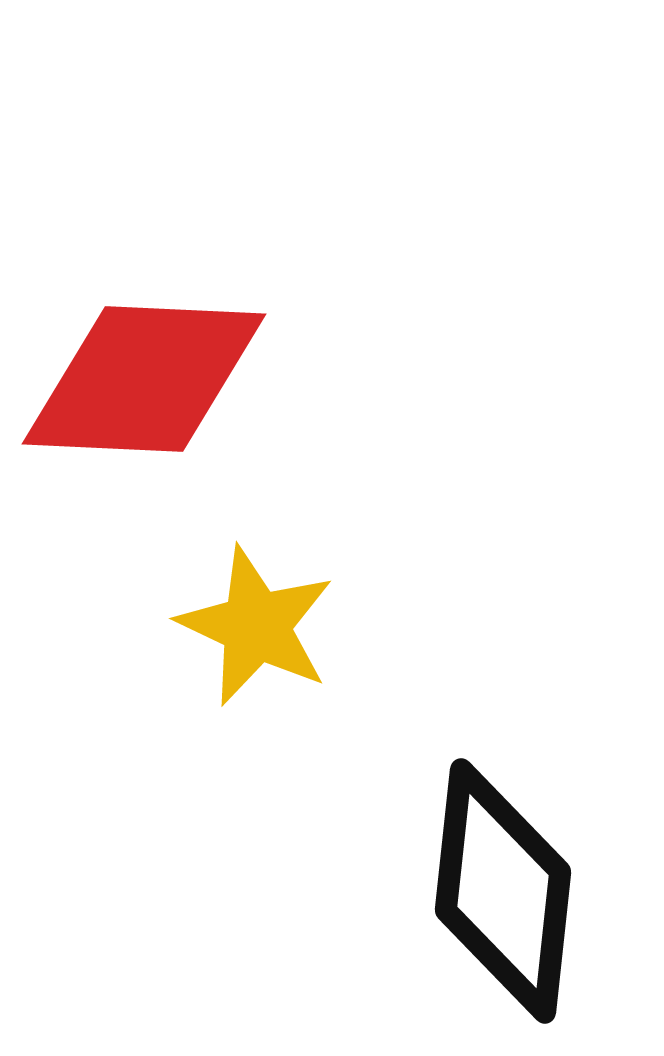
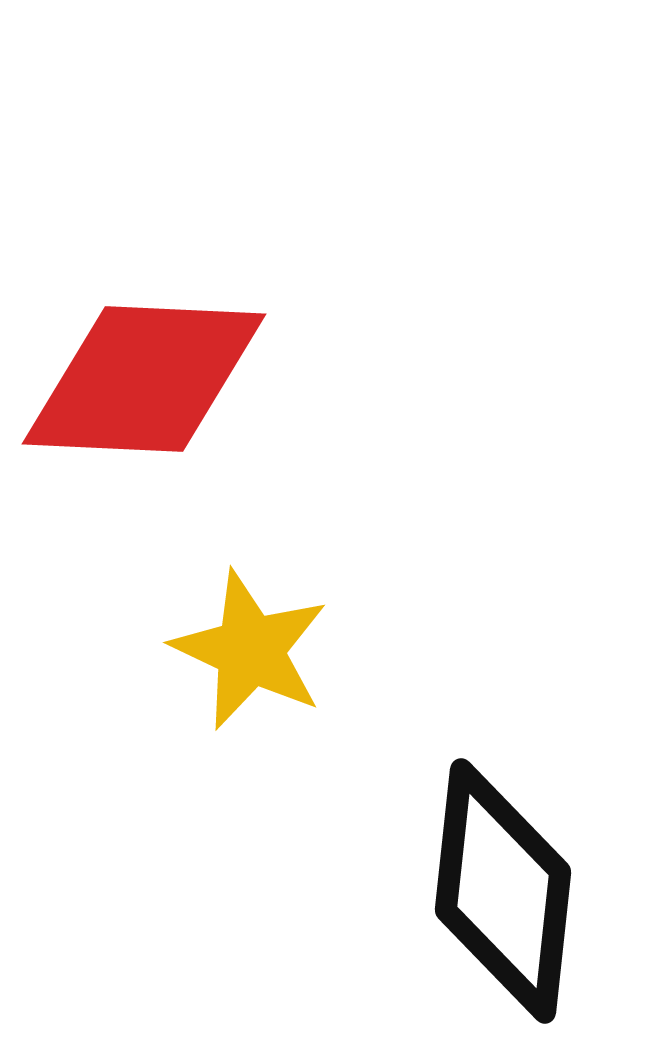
yellow star: moved 6 px left, 24 px down
